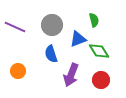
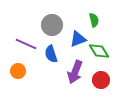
purple line: moved 11 px right, 17 px down
purple arrow: moved 4 px right, 3 px up
